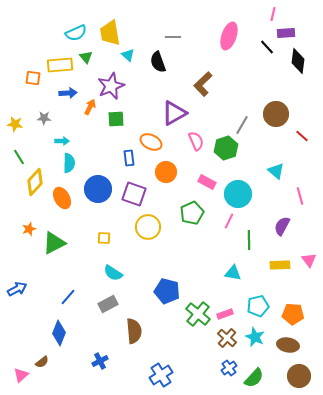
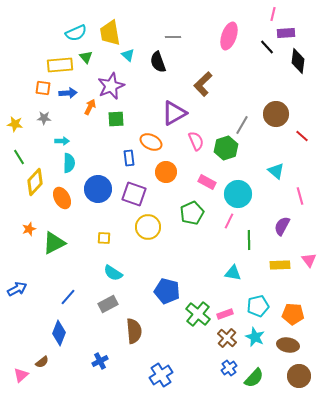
orange square at (33, 78): moved 10 px right, 10 px down
